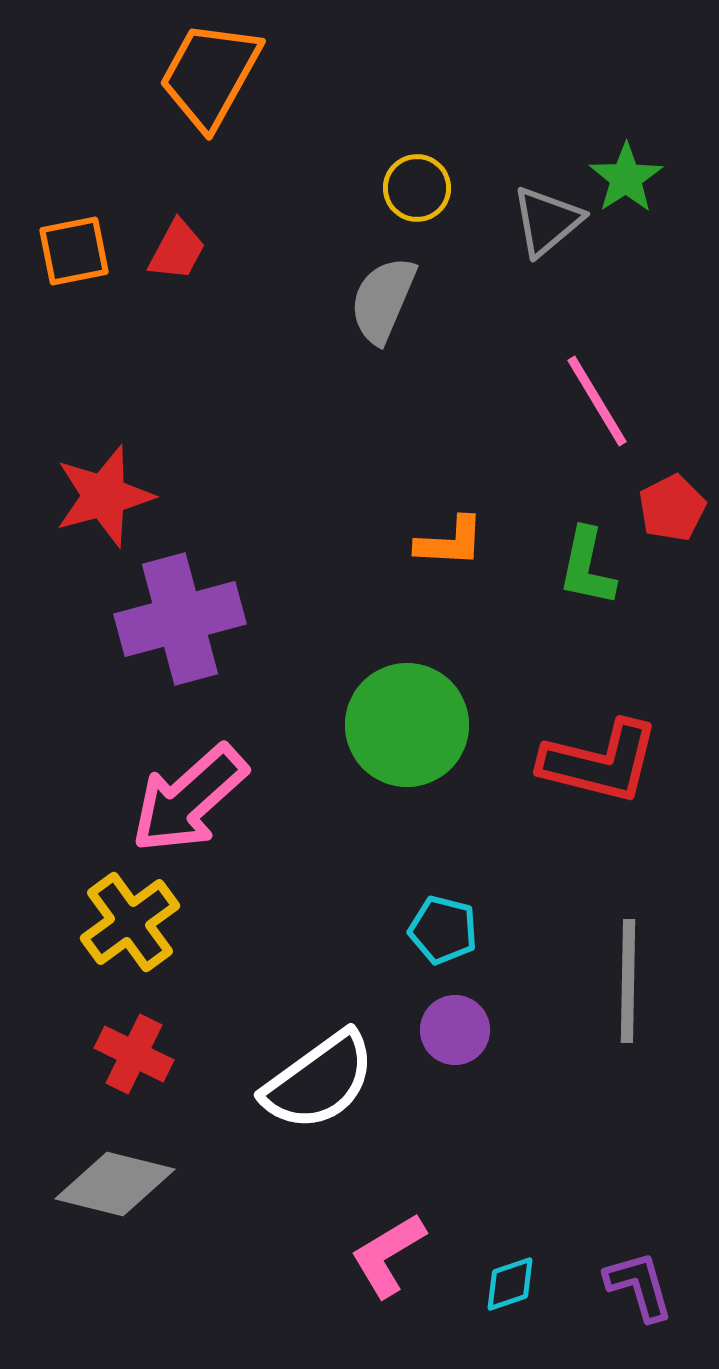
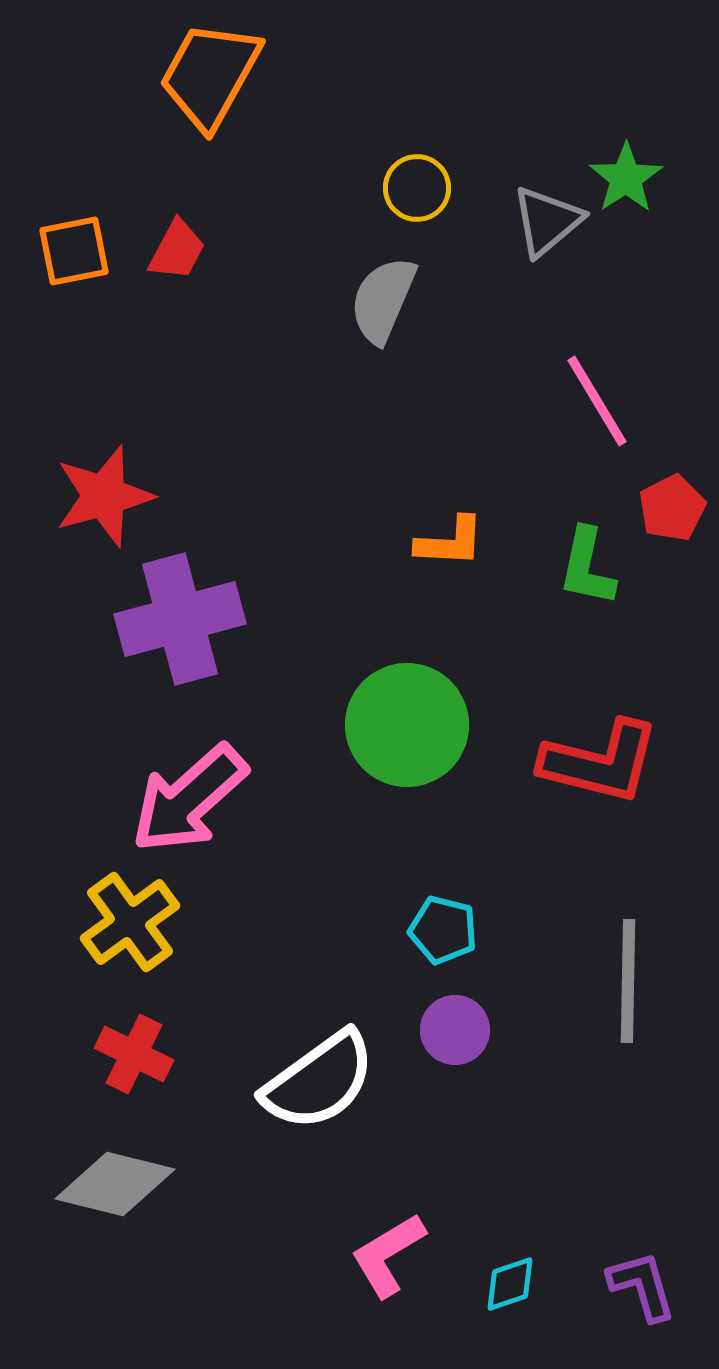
purple L-shape: moved 3 px right
